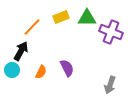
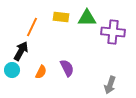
yellow rectangle: rotated 28 degrees clockwise
orange line: rotated 18 degrees counterclockwise
purple cross: moved 2 px right; rotated 15 degrees counterclockwise
